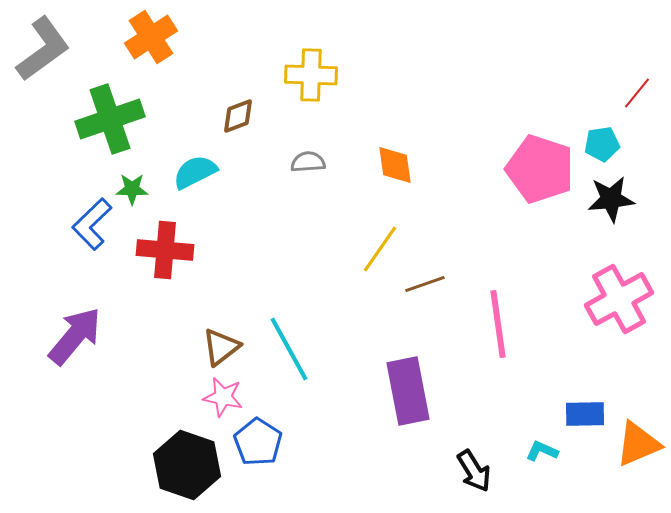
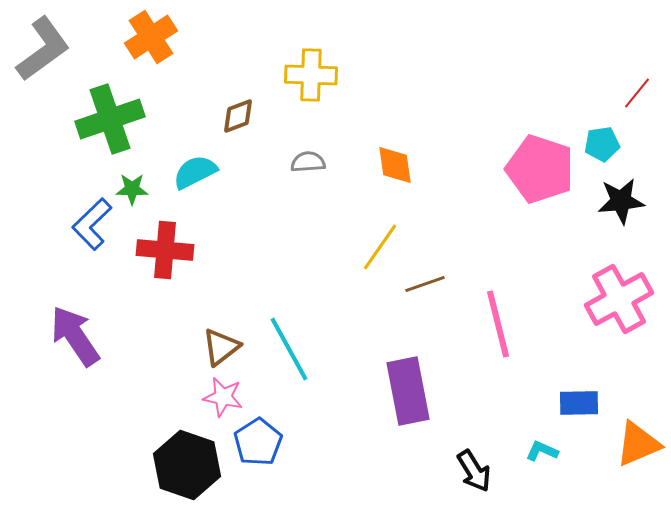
black star: moved 10 px right, 2 px down
yellow line: moved 2 px up
pink line: rotated 6 degrees counterclockwise
purple arrow: rotated 74 degrees counterclockwise
blue rectangle: moved 6 px left, 11 px up
blue pentagon: rotated 6 degrees clockwise
